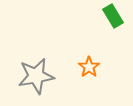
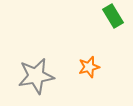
orange star: rotated 20 degrees clockwise
